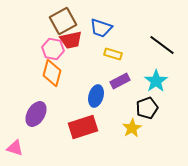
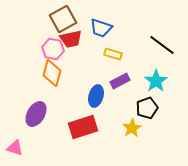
brown square: moved 2 px up
red trapezoid: moved 1 px up
